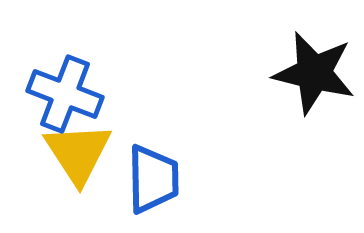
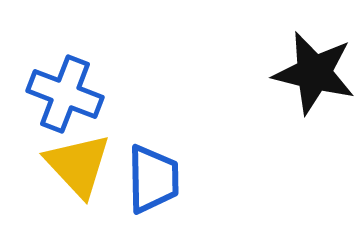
yellow triangle: moved 12 px down; rotated 10 degrees counterclockwise
